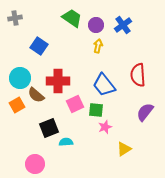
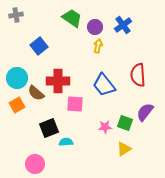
gray cross: moved 1 px right, 3 px up
purple circle: moved 1 px left, 2 px down
blue square: rotated 18 degrees clockwise
cyan circle: moved 3 px left
brown semicircle: moved 2 px up
pink square: rotated 30 degrees clockwise
green square: moved 29 px right, 13 px down; rotated 14 degrees clockwise
pink star: rotated 16 degrees clockwise
